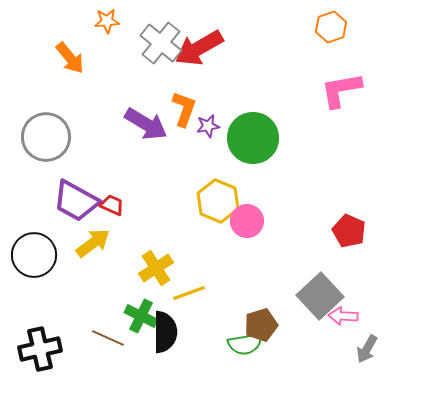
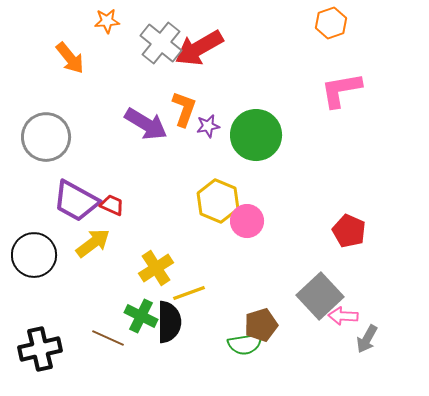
orange hexagon: moved 4 px up
green circle: moved 3 px right, 3 px up
black semicircle: moved 4 px right, 10 px up
gray arrow: moved 10 px up
